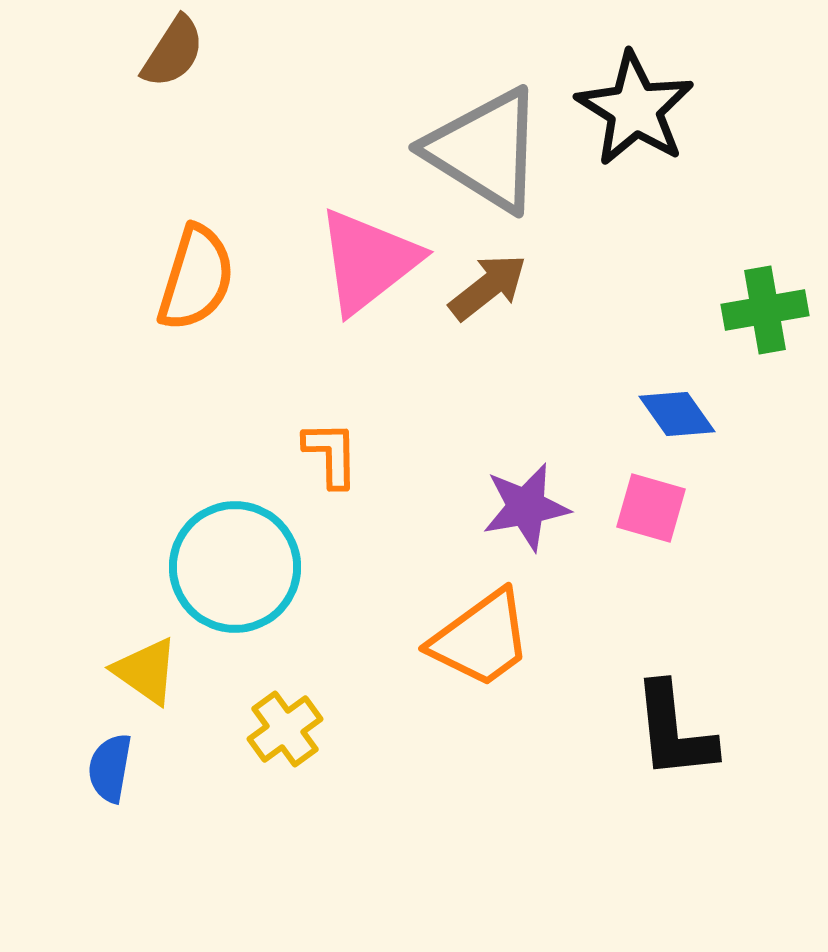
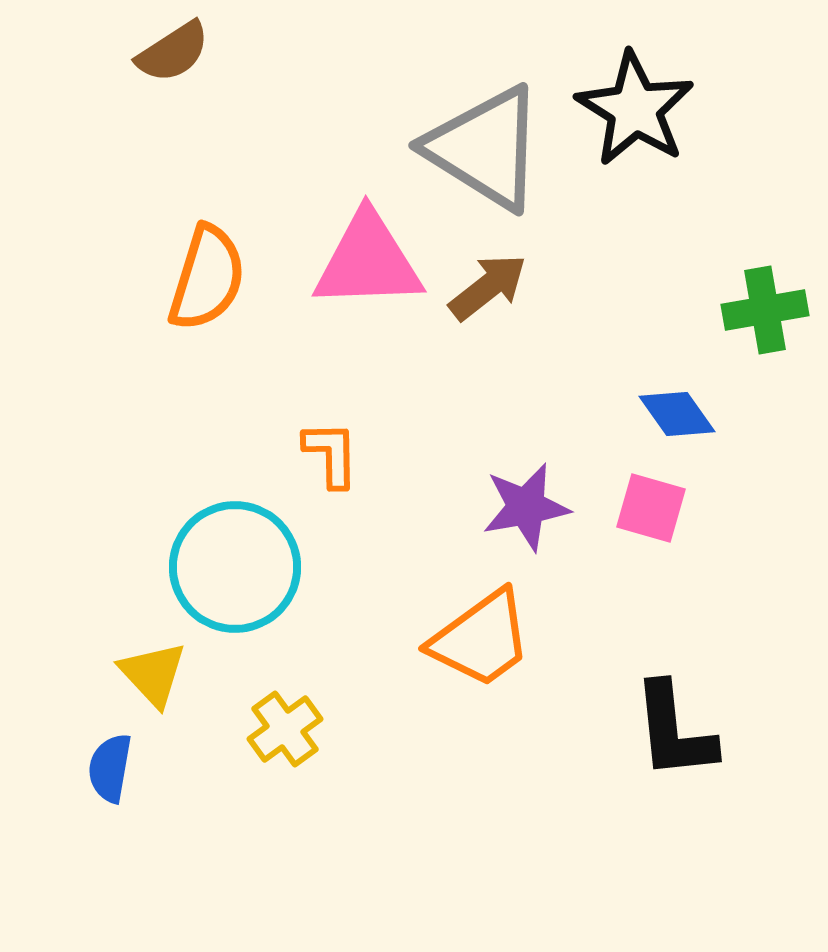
brown semicircle: rotated 24 degrees clockwise
gray triangle: moved 2 px up
pink triangle: rotated 36 degrees clockwise
orange semicircle: moved 11 px right
yellow triangle: moved 7 px right, 3 px down; rotated 12 degrees clockwise
